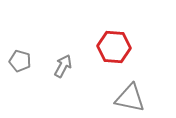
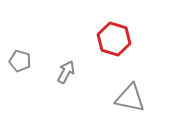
red hexagon: moved 8 px up; rotated 12 degrees clockwise
gray arrow: moved 3 px right, 6 px down
